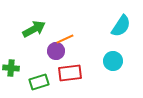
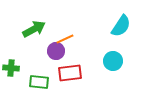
green rectangle: rotated 24 degrees clockwise
